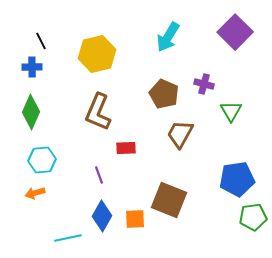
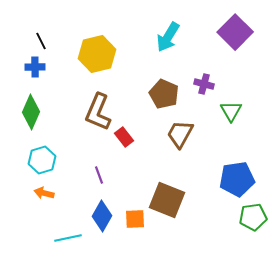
blue cross: moved 3 px right
red rectangle: moved 2 px left, 11 px up; rotated 54 degrees clockwise
cyan hexagon: rotated 12 degrees counterclockwise
orange arrow: moved 9 px right; rotated 30 degrees clockwise
brown square: moved 2 px left
